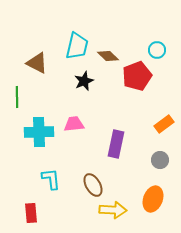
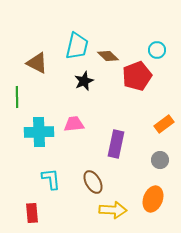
brown ellipse: moved 3 px up
red rectangle: moved 1 px right
